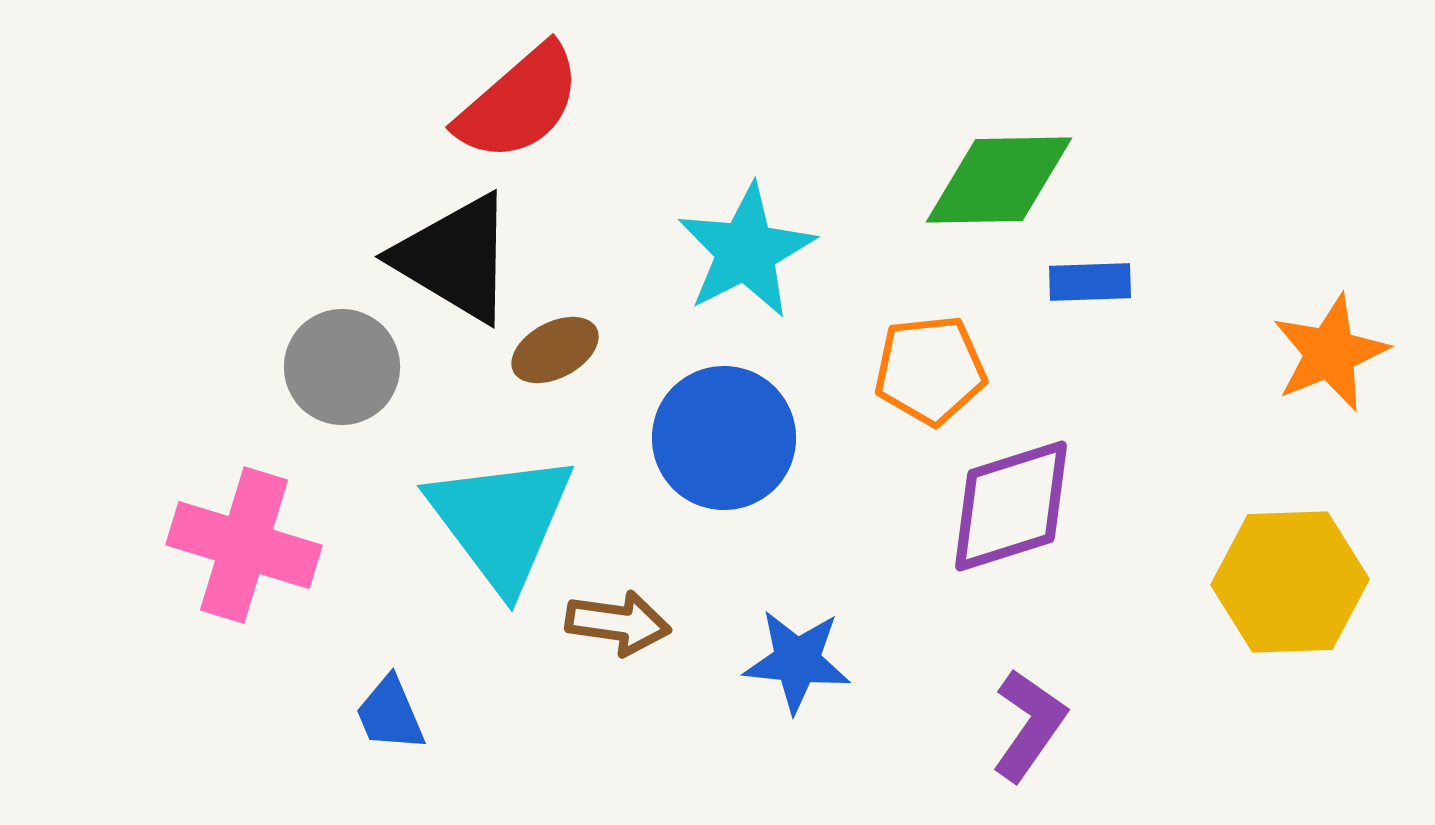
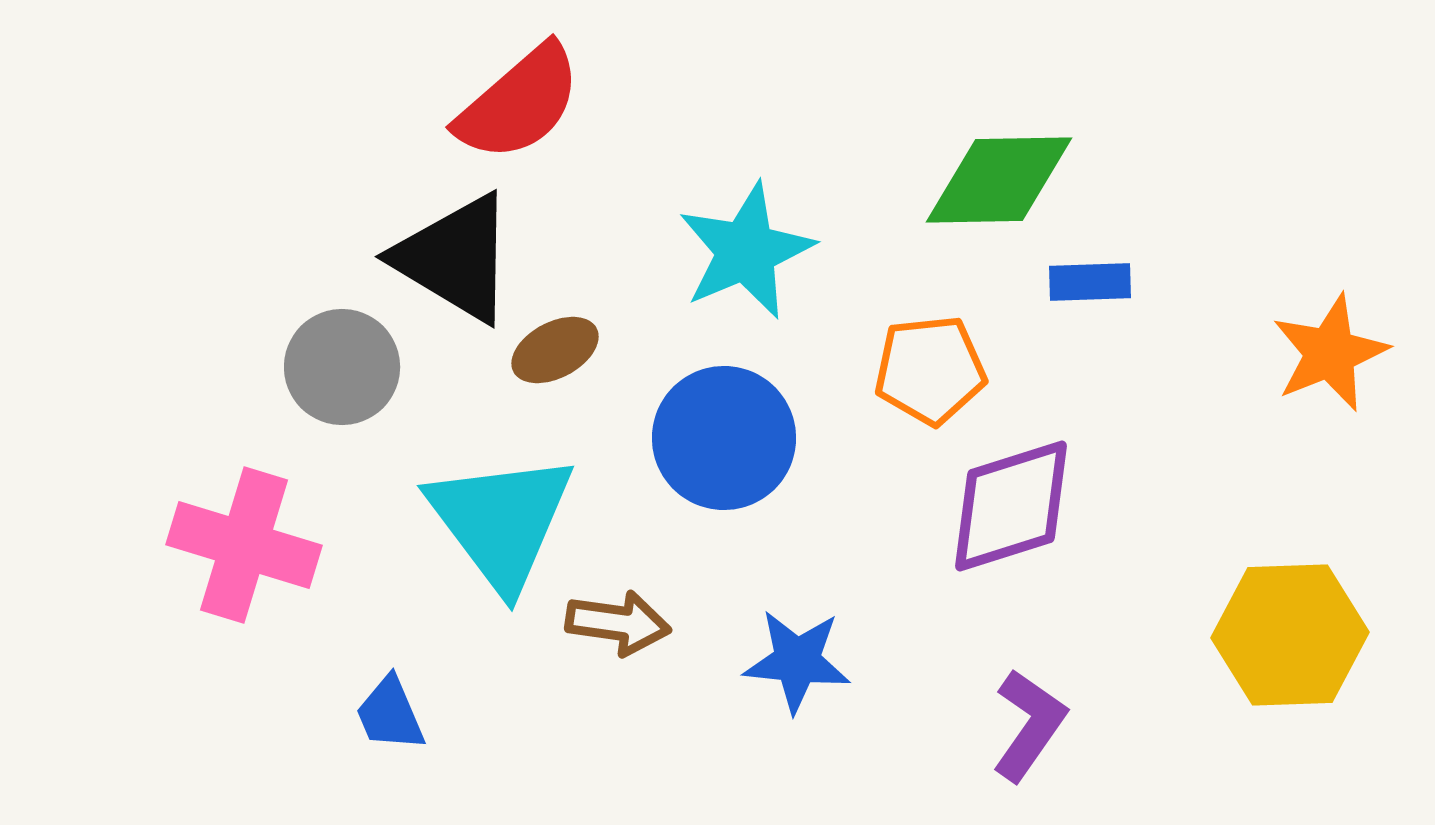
cyan star: rotated 4 degrees clockwise
yellow hexagon: moved 53 px down
